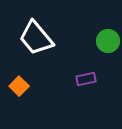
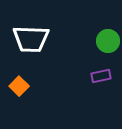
white trapezoid: moved 5 px left, 1 px down; rotated 48 degrees counterclockwise
purple rectangle: moved 15 px right, 3 px up
